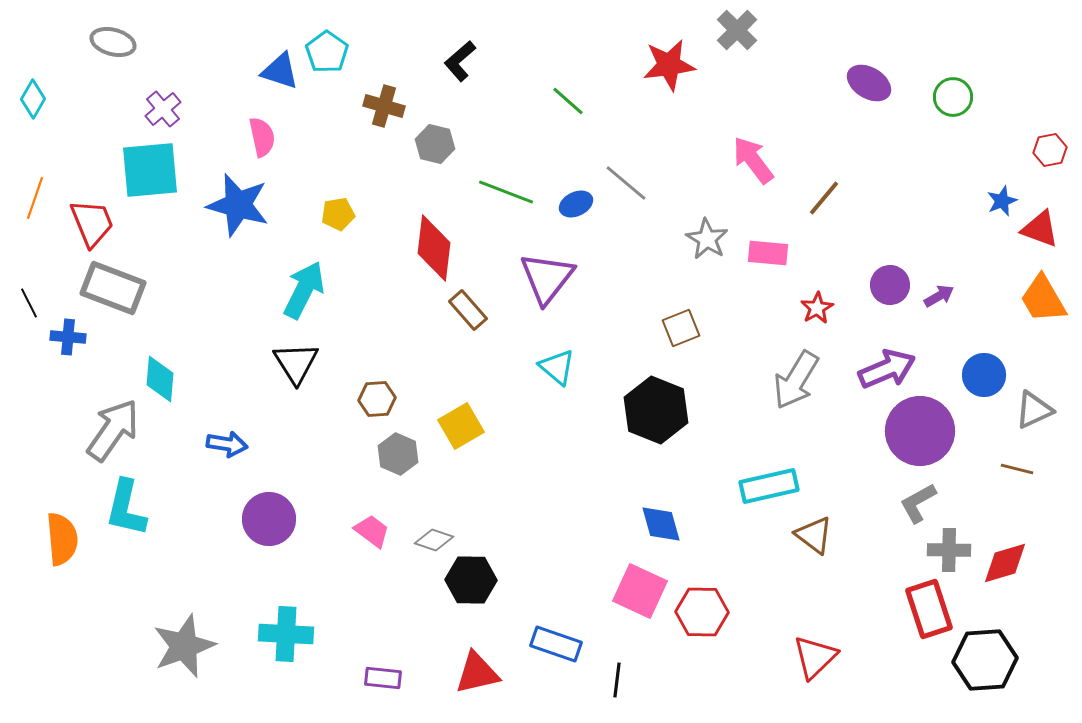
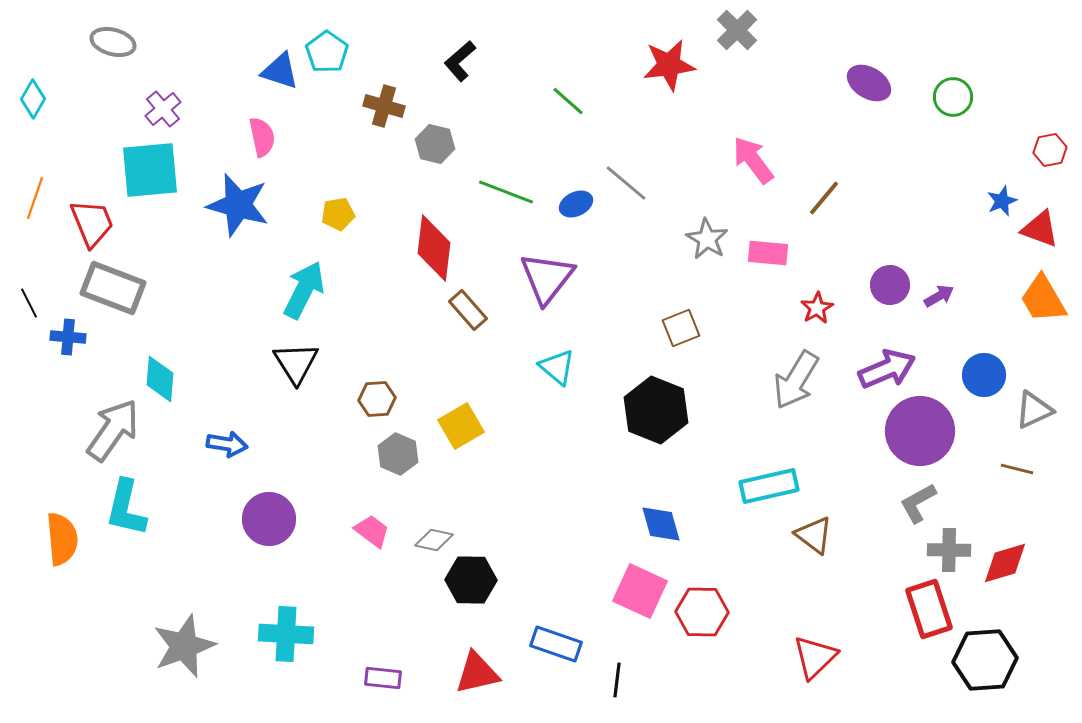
gray diamond at (434, 540): rotated 6 degrees counterclockwise
